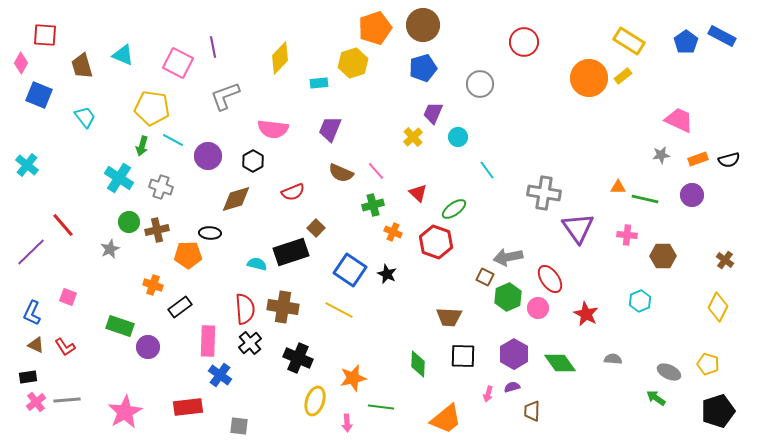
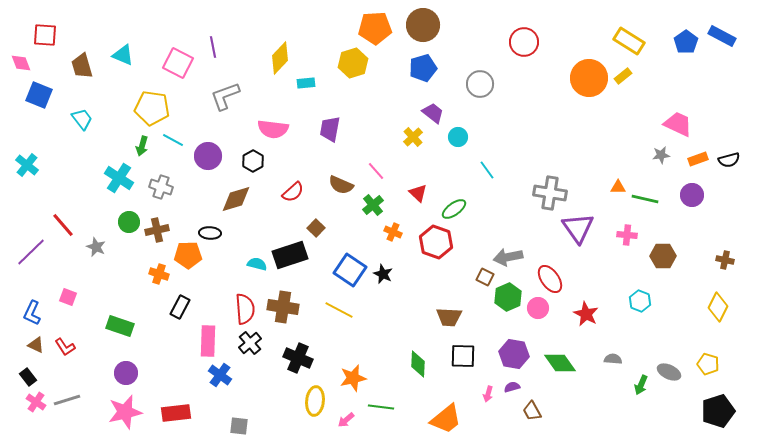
orange pentagon at (375, 28): rotated 16 degrees clockwise
pink diamond at (21, 63): rotated 50 degrees counterclockwise
cyan rectangle at (319, 83): moved 13 px left
purple trapezoid at (433, 113): rotated 105 degrees clockwise
cyan trapezoid at (85, 117): moved 3 px left, 2 px down
pink trapezoid at (679, 120): moved 1 px left, 4 px down
purple trapezoid at (330, 129): rotated 12 degrees counterclockwise
brown semicircle at (341, 173): moved 12 px down
red semicircle at (293, 192): rotated 20 degrees counterclockwise
gray cross at (544, 193): moved 6 px right
green cross at (373, 205): rotated 25 degrees counterclockwise
gray star at (110, 249): moved 14 px left, 2 px up; rotated 24 degrees counterclockwise
black rectangle at (291, 252): moved 1 px left, 3 px down
brown cross at (725, 260): rotated 24 degrees counterclockwise
black star at (387, 274): moved 4 px left
orange cross at (153, 285): moved 6 px right, 11 px up
cyan hexagon at (640, 301): rotated 15 degrees counterclockwise
black rectangle at (180, 307): rotated 25 degrees counterclockwise
purple circle at (148, 347): moved 22 px left, 26 px down
purple hexagon at (514, 354): rotated 20 degrees counterclockwise
black rectangle at (28, 377): rotated 60 degrees clockwise
green arrow at (656, 398): moved 15 px left, 13 px up; rotated 102 degrees counterclockwise
gray line at (67, 400): rotated 12 degrees counterclockwise
yellow ellipse at (315, 401): rotated 12 degrees counterclockwise
pink cross at (36, 402): rotated 18 degrees counterclockwise
red rectangle at (188, 407): moved 12 px left, 6 px down
brown trapezoid at (532, 411): rotated 30 degrees counterclockwise
pink star at (125, 412): rotated 16 degrees clockwise
pink arrow at (347, 423): moved 1 px left, 3 px up; rotated 54 degrees clockwise
